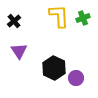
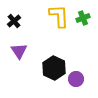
purple circle: moved 1 px down
